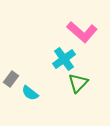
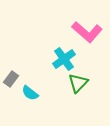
pink L-shape: moved 5 px right
